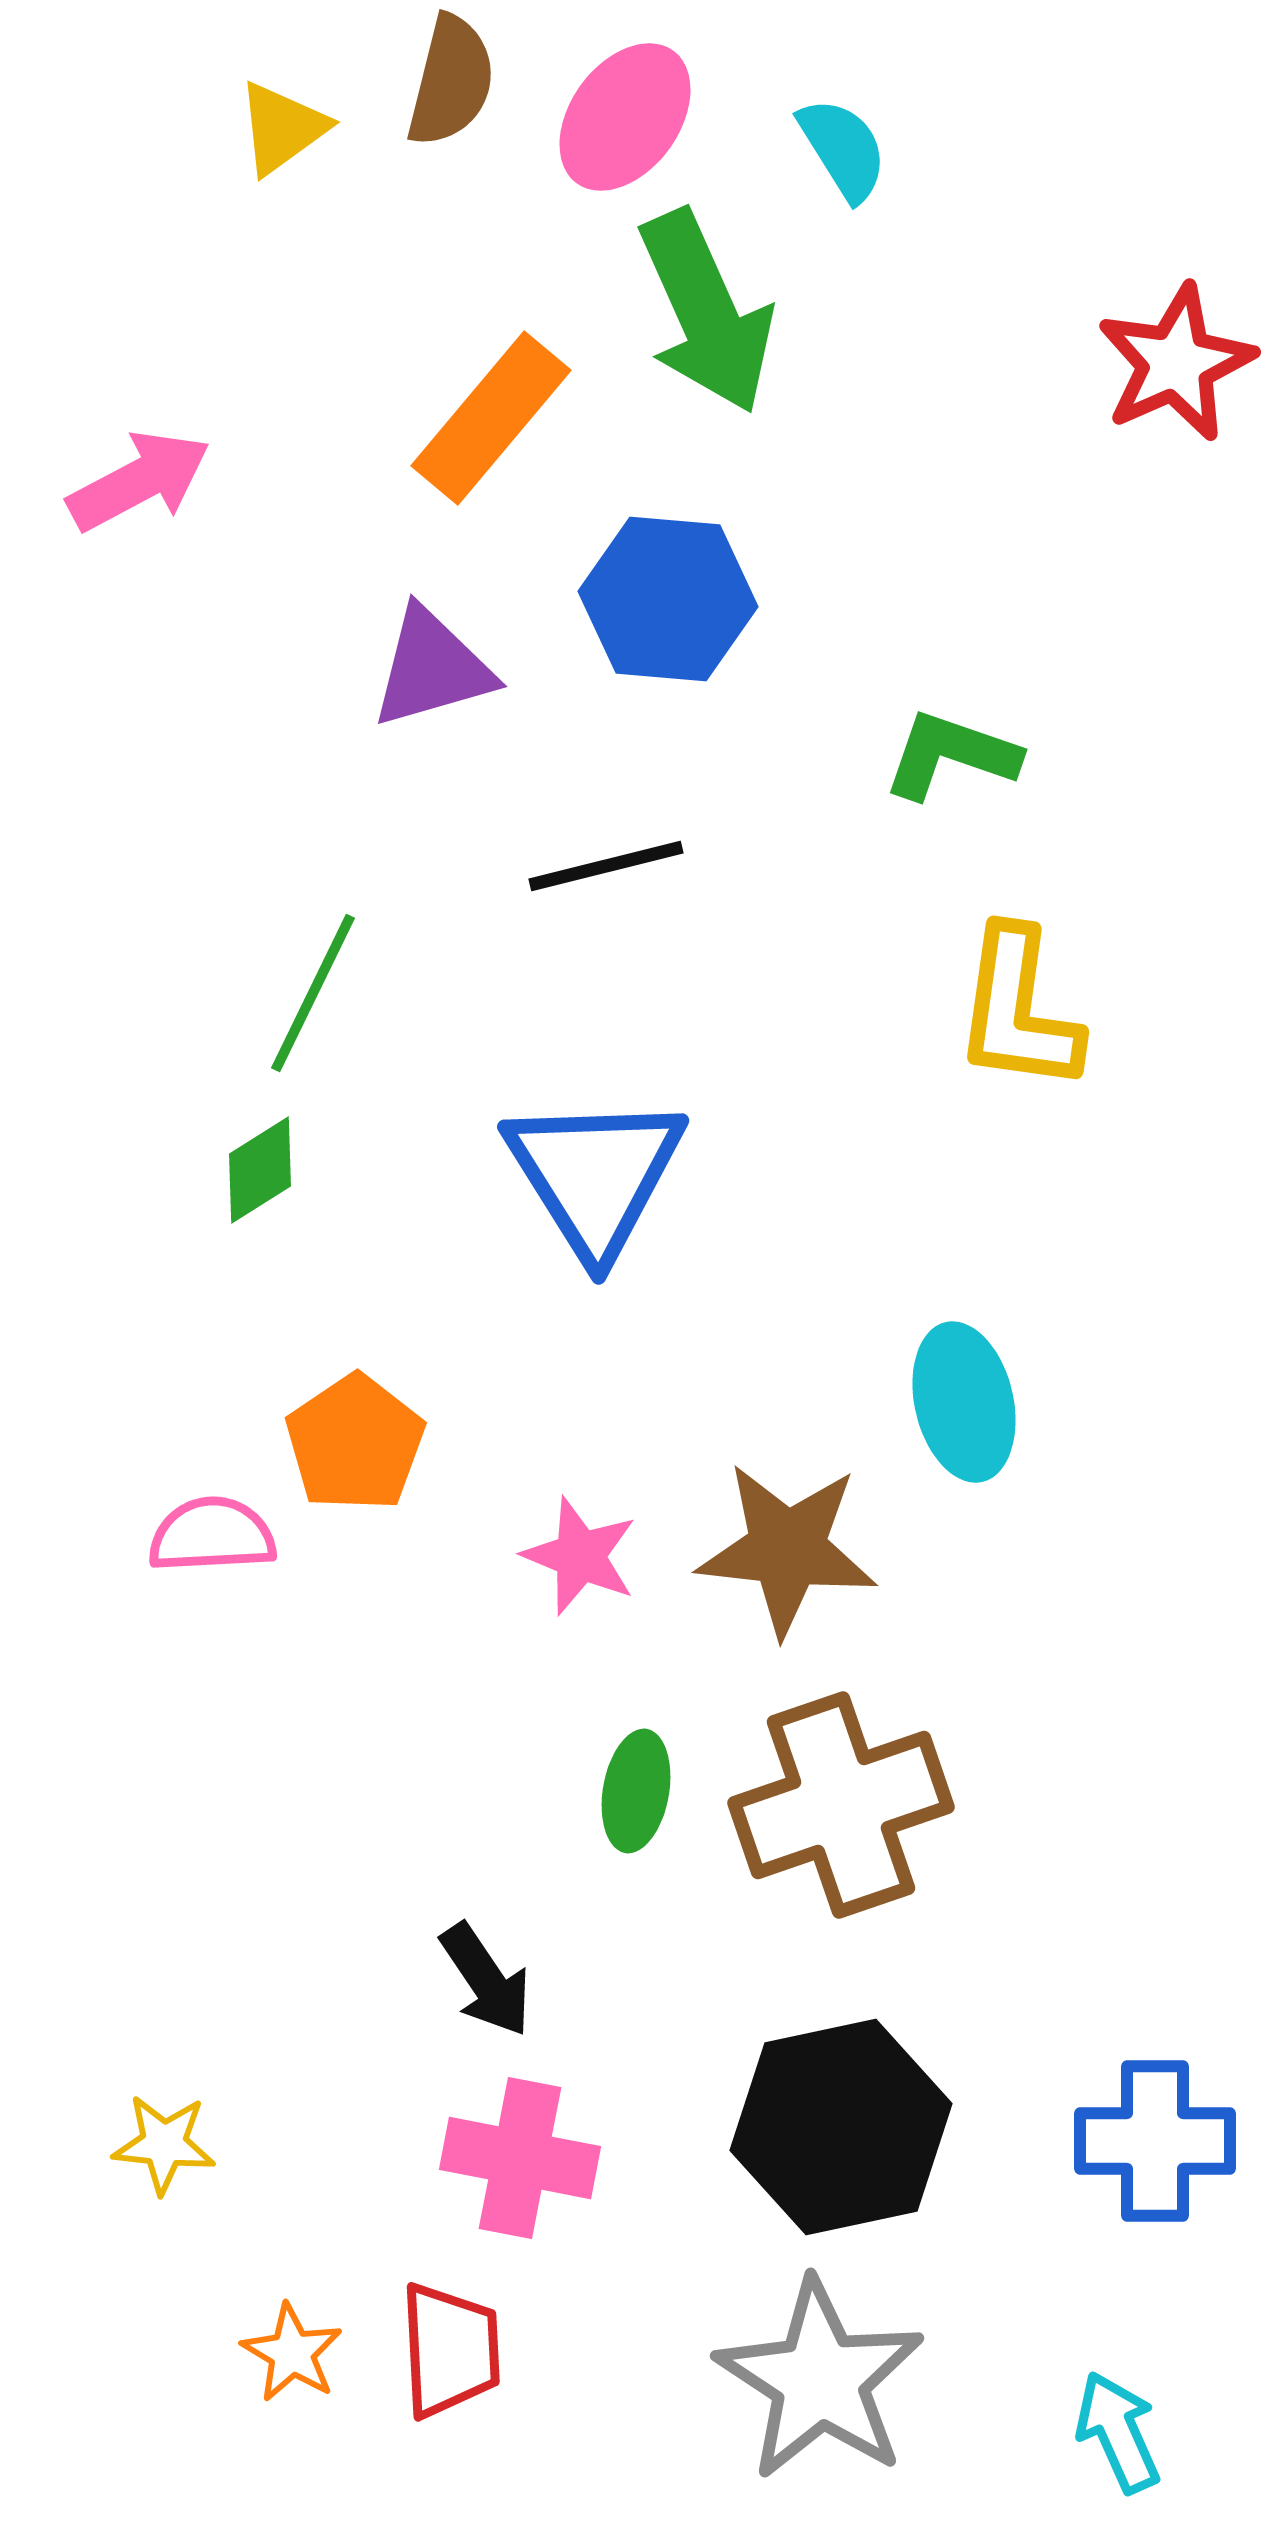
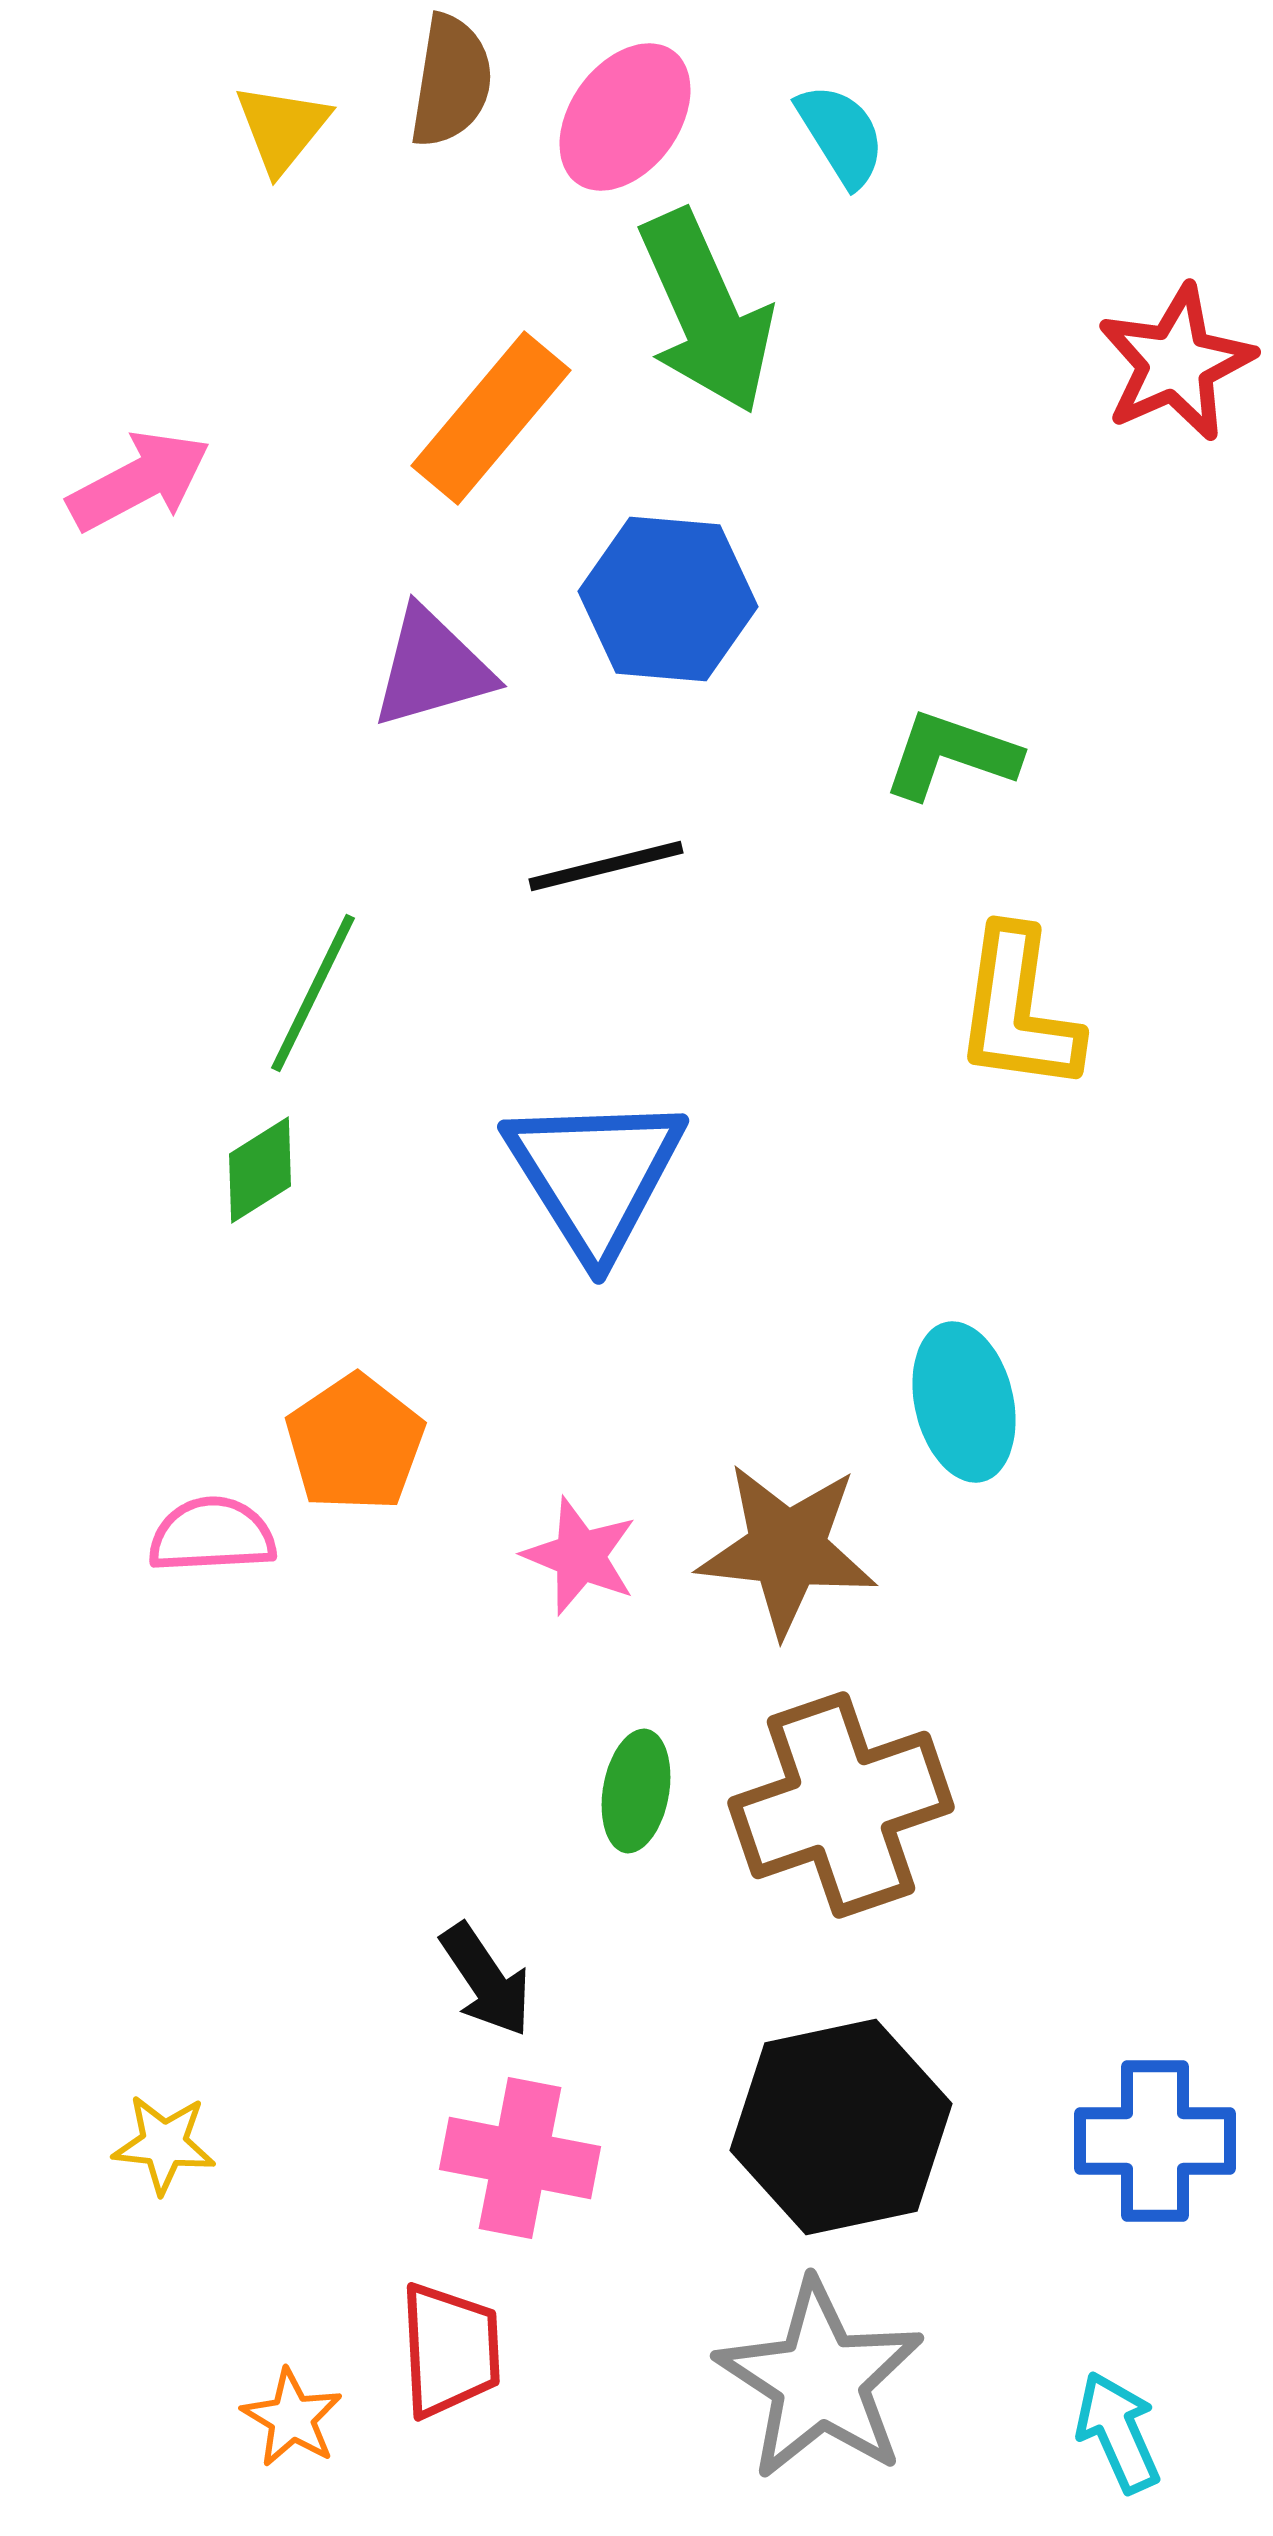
brown semicircle: rotated 5 degrees counterclockwise
yellow triangle: rotated 15 degrees counterclockwise
cyan semicircle: moved 2 px left, 14 px up
orange star: moved 65 px down
